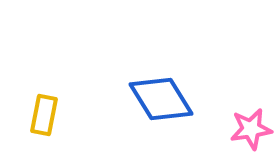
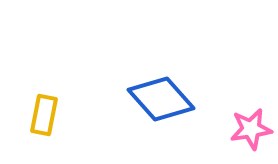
blue diamond: rotated 10 degrees counterclockwise
